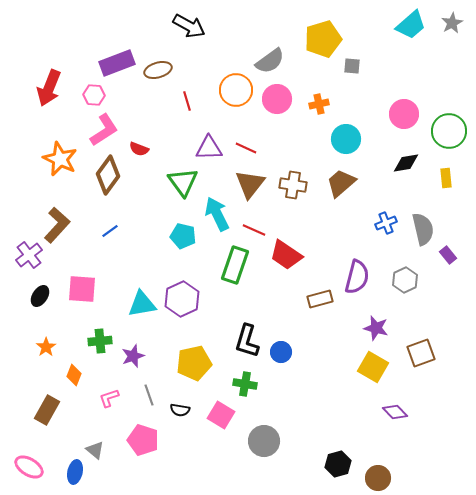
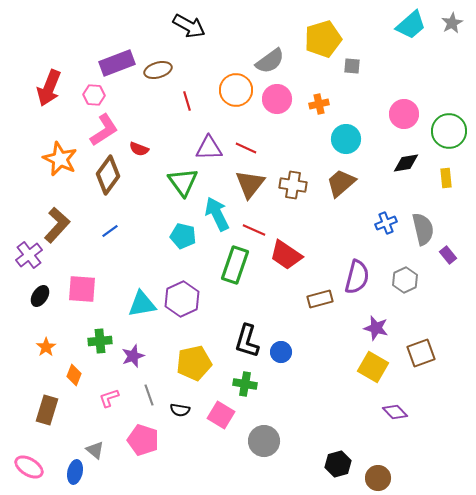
brown rectangle at (47, 410): rotated 12 degrees counterclockwise
